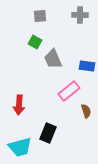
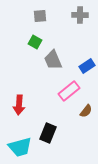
gray trapezoid: moved 1 px down
blue rectangle: rotated 42 degrees counterclockwise
brown semicircle: rotated 56 degrees clockwise
